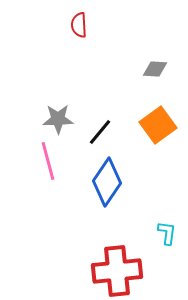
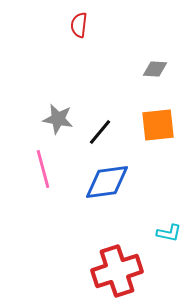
red semicircle: rotated 10 degrees clockwise
gray star: rotated 12 degrees clockwise
orange square: rotated 30 degrees clockwise
pink line: moved 5 px left, 8 px down
blue diamond: rotated 48 degrees clockwise
cyan L-shape: moved 2 px right; rotated 95 degrees clockwise
red cross: rotated 12 degrees counterclockwise
